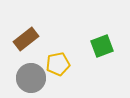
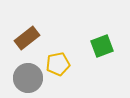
brown rectangle: moved 1 px right, 1 px up
gray circle: moved 3 px left
